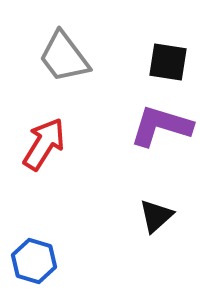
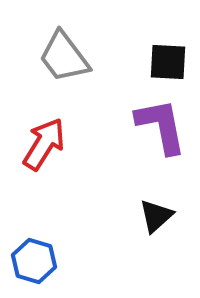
black square: rotated 6 degrees counterclockwise
purple L-shape: rotated 62 degrees clockwise
